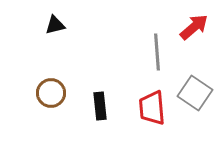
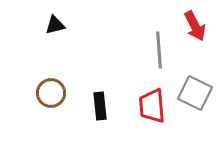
red arrow: moved 1 px right, 1 px up; rotated 104 degrees clockwise
gray line: moved 2 px right, 2 px up
gray square: rotated 8 degrees counterclockwise
red trapezoid: moved 2 px up
